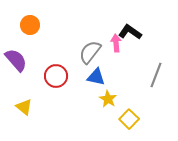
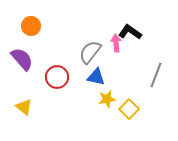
orange circle: moved 1 px right, 1 px down
purple semicircle: moved 6 px right, 1 px up
red circle: moved 1 px right, 1 px down
yellow star: moved 1 px left; rotated 30 degrees clockwise
yellow square: moved 10 px up
